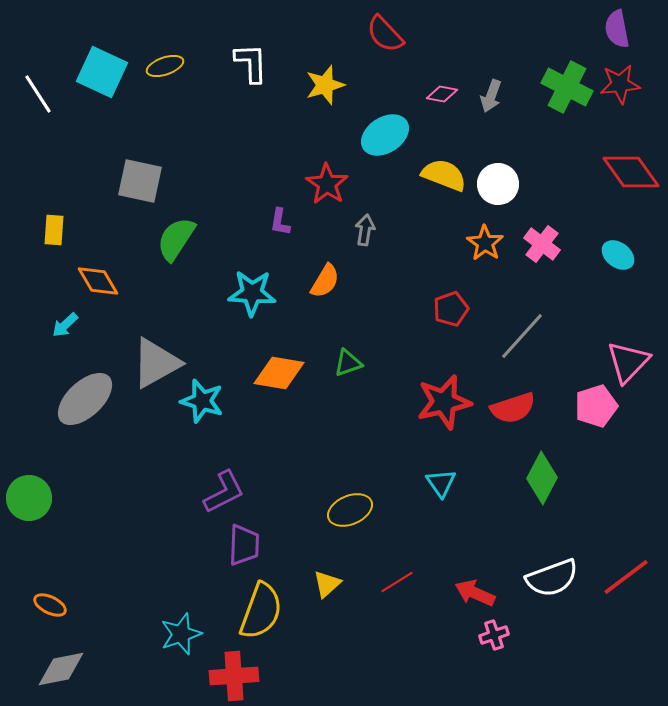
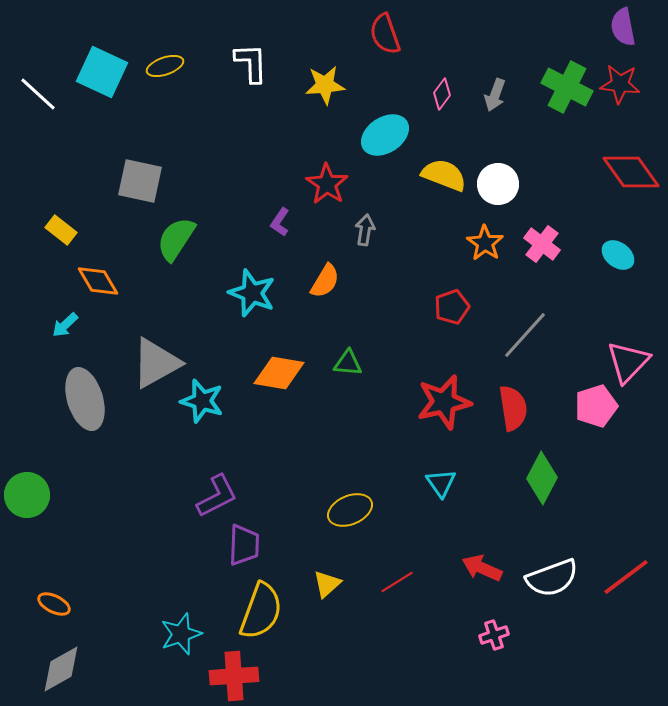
purple semicircle at (617, 29): moved 6 px right, 2 px up
red semicircle at (385, 34): rotated 24 degrees clockwise
red star at (620, 84): rotated 12 degrees clockwise
yellow star at (325, 85): rotated 12 degrees clockwise
white line at (38, 94): rotated 15 degrees counterclockwise
pink diamond at (442, 94): rotated 64 degrees counterclockwise
gray arrow at (491, 96): moved 4 px right, 1 px up
purple L-shape at (280, 222): rotated 24 degrees clockwise
yellow rectangle at (54, 230): moved 7 px right; rotated 56 degrees counterclockwise
cyan star at (252, 293): rotated 18 degrees clockwise
red pentagon at (451, 309): moved 1 px right, 2 px up
gray line at (522, 336): moved 3 px right, 1 px up
green triangle at (348, 363): rotated 24 degrees clockwise
gray ellipse at (85, 399): rotated 64 degrees counterclockwise
red semicircle at (513, 408): rotated 81 degrees counterclockwise
purple L-shape at (224, 492): moved 7 px left, 4 px down
green circle at (29, 498): moved 2 px left, 3 px up
red arrow at (475, 593): moved 7 px right, 25 px up
orange ellipse at (50, 605): moved 4 px right, 1 px up
gray diamond at (61, 669): rotated 18 degrees counterclockwise
